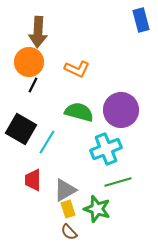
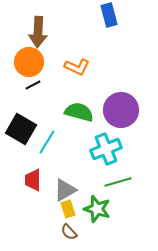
blue rectangle: moved 32 px left, 5 px up
orange L-shape: moved 2 px up
black line: rotated 35 degrees clockwise
